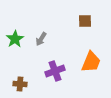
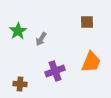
brown square: moved 2 px right, 1 px down
green star: moved 3 px right, 8 px up
